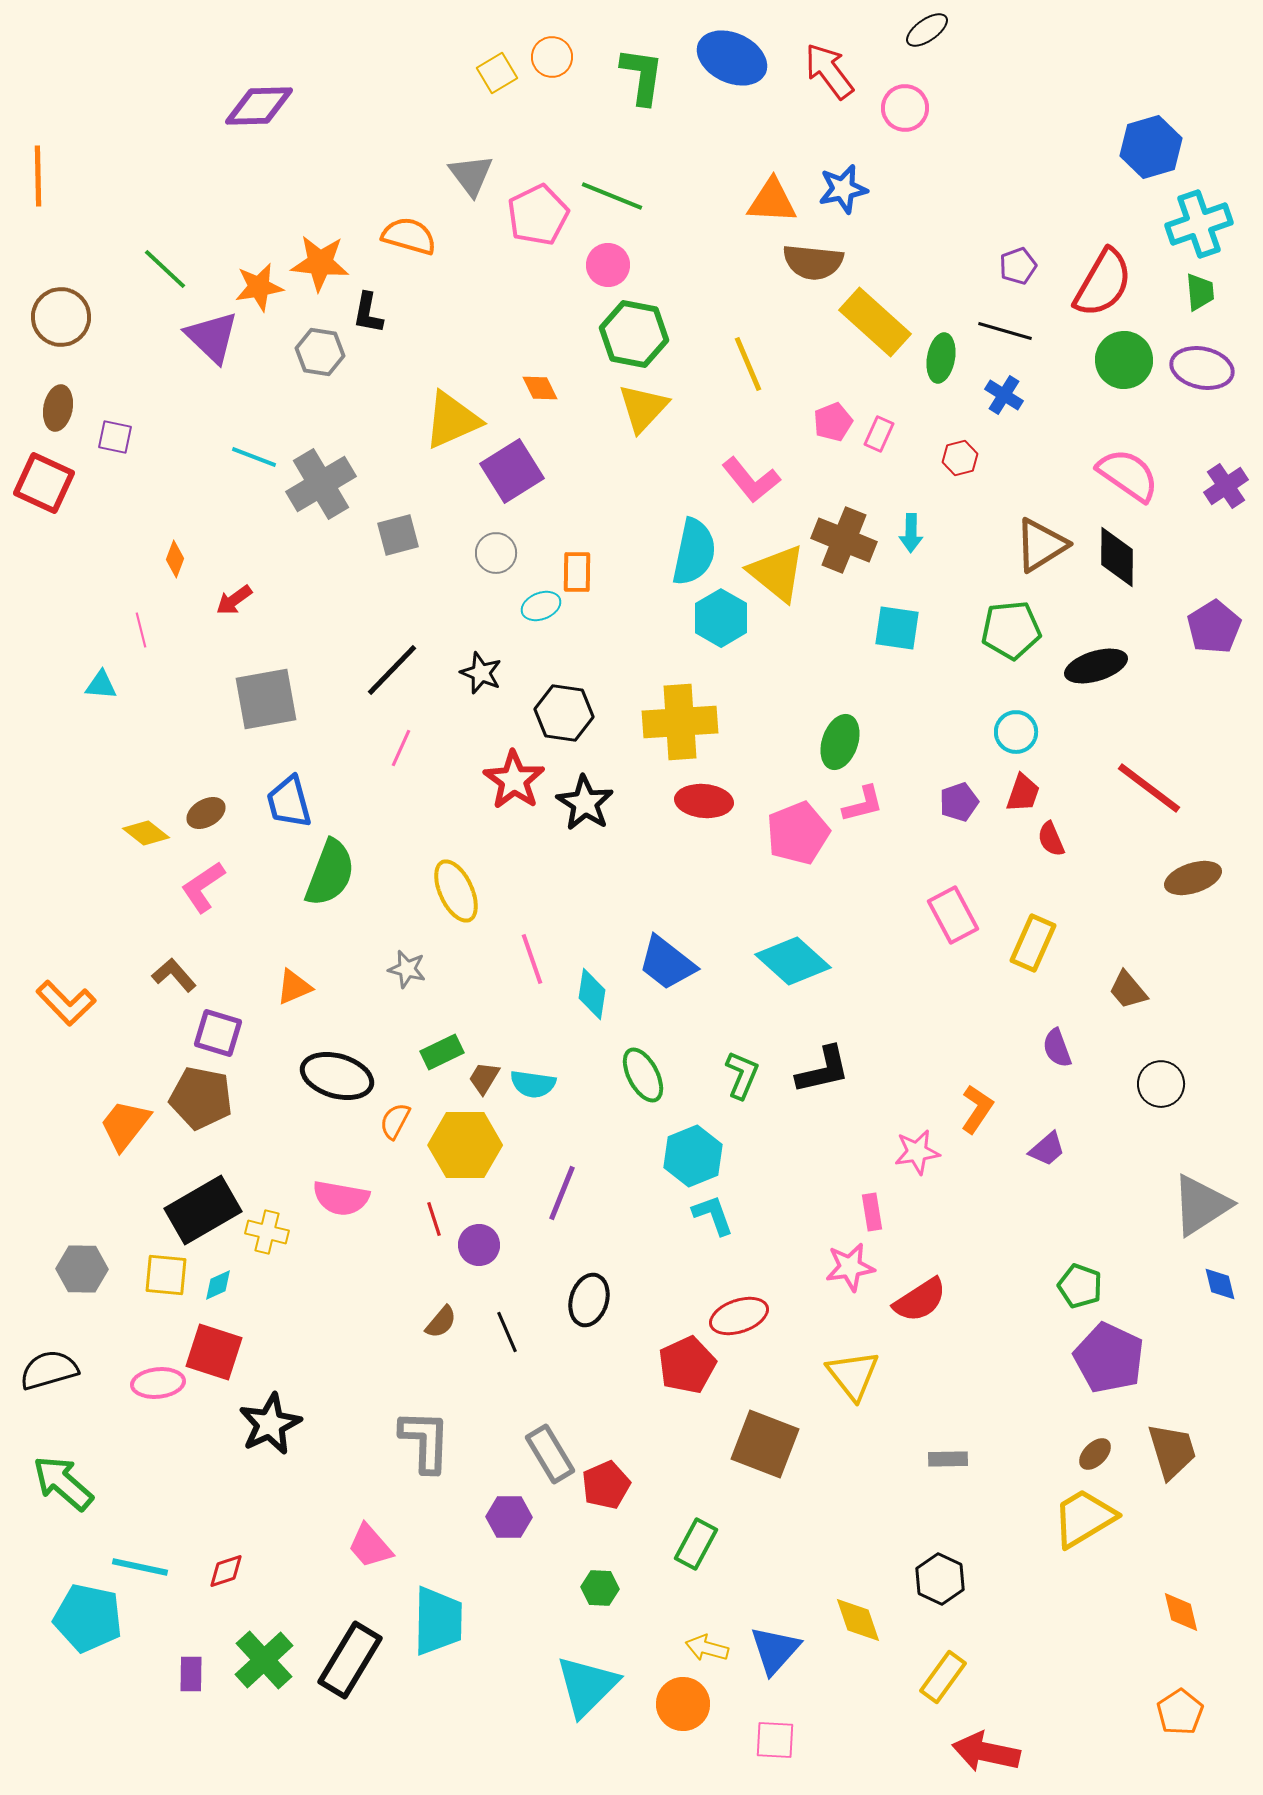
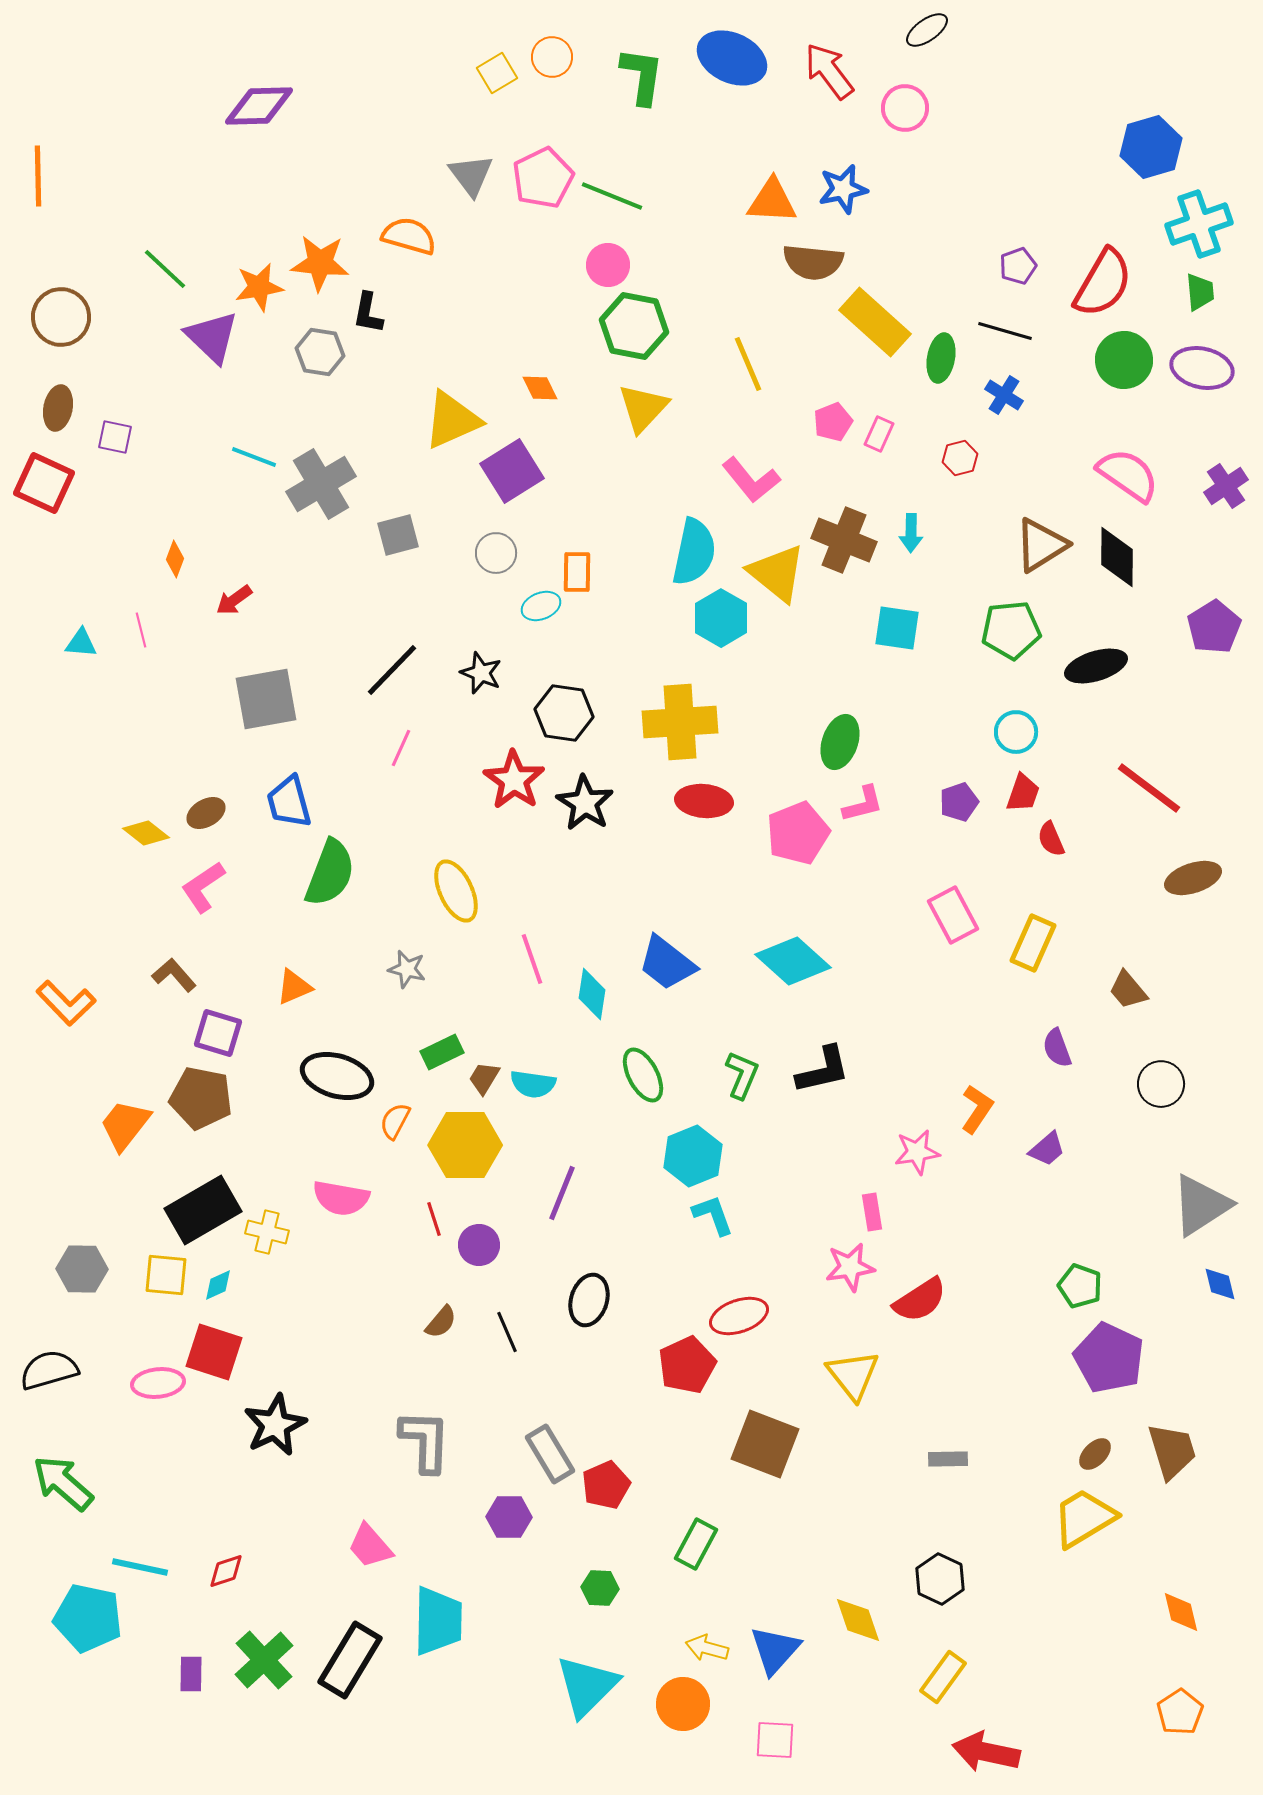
pink pentagon at (538, 215): moved 5 px right, 37 px up
green hexagon at (634, 334): moved 8 px up
cyan triangle at (101, 685): moved 20 px left, 42 px up
black star at (270, 1424): moved 5 px right, 1 px down
